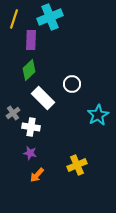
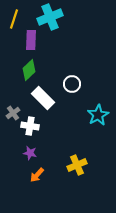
white cross: moved 1 px left, 1 px up
